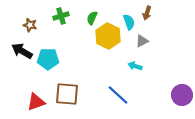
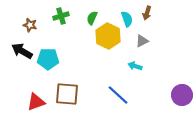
cyan semicircle: moved 2 px left, 3 px up
